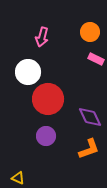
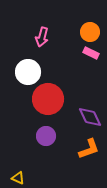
pink rectangle: moved 5 px left, 6 px up
